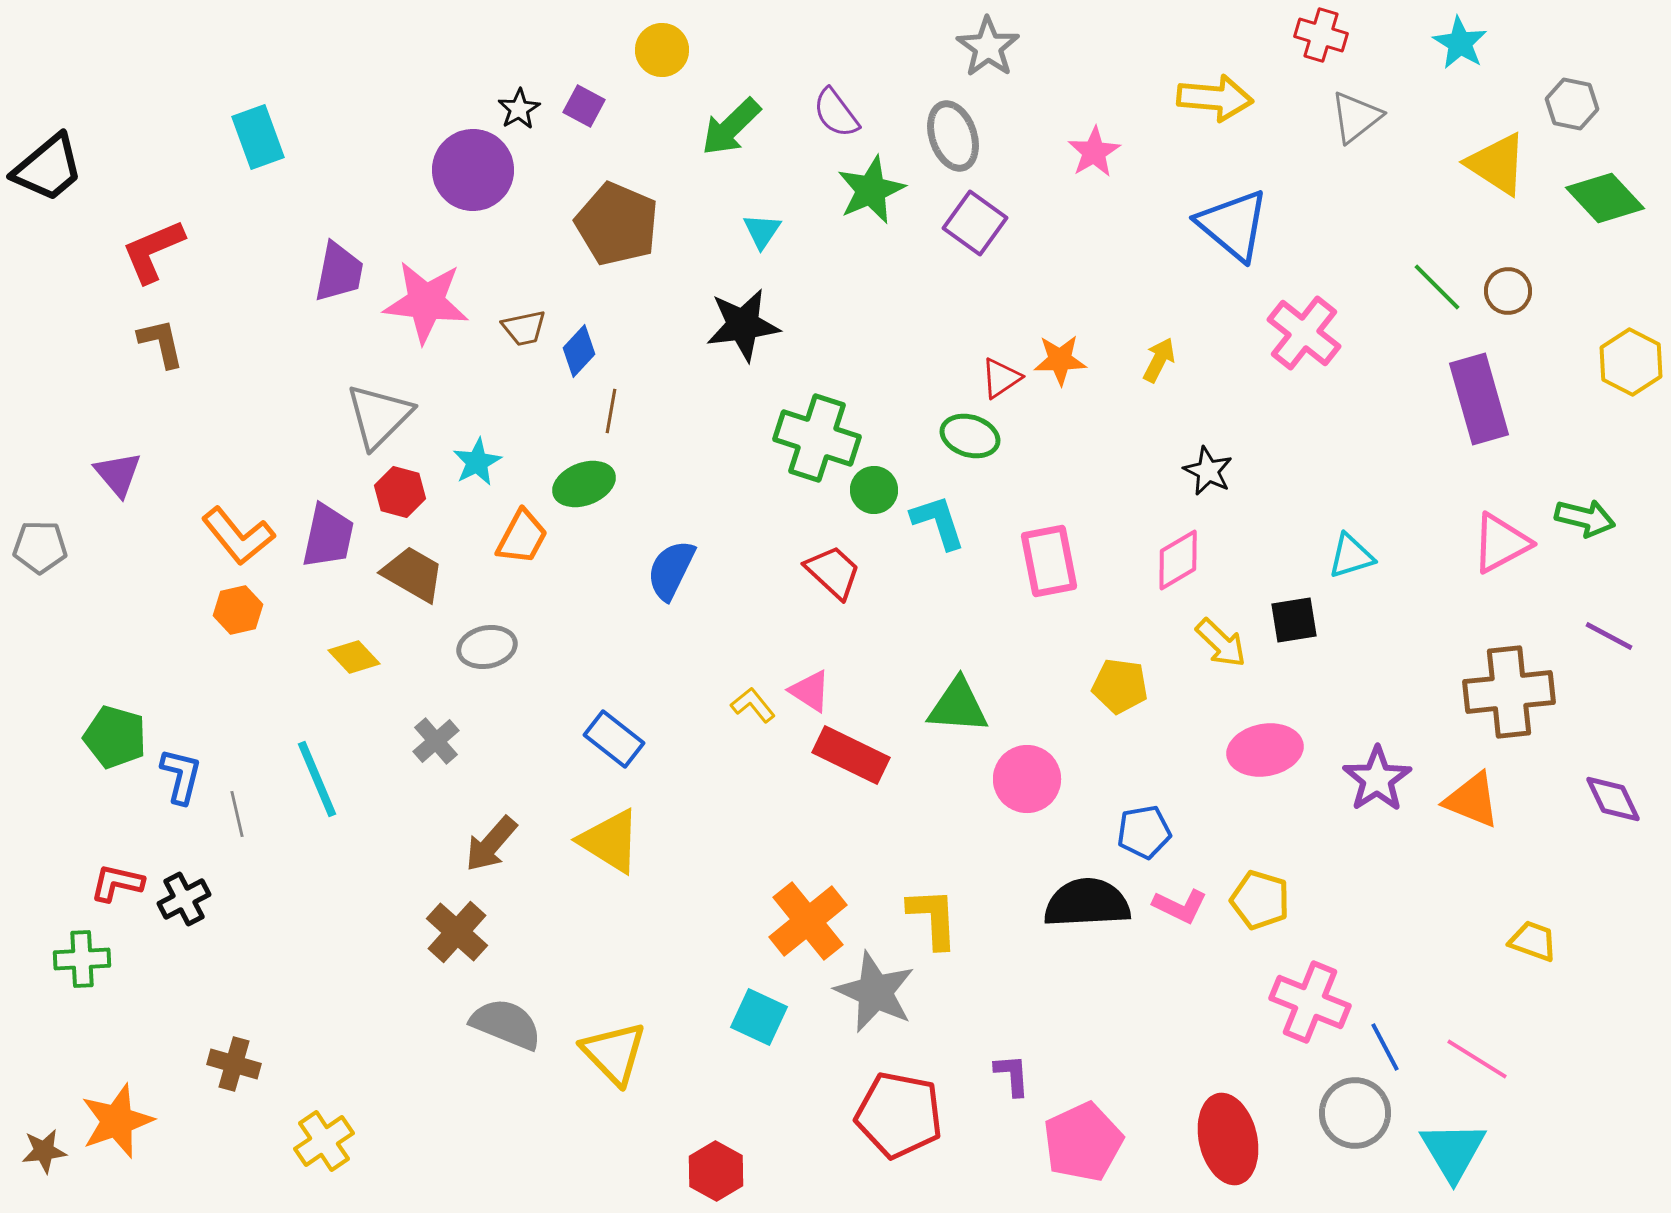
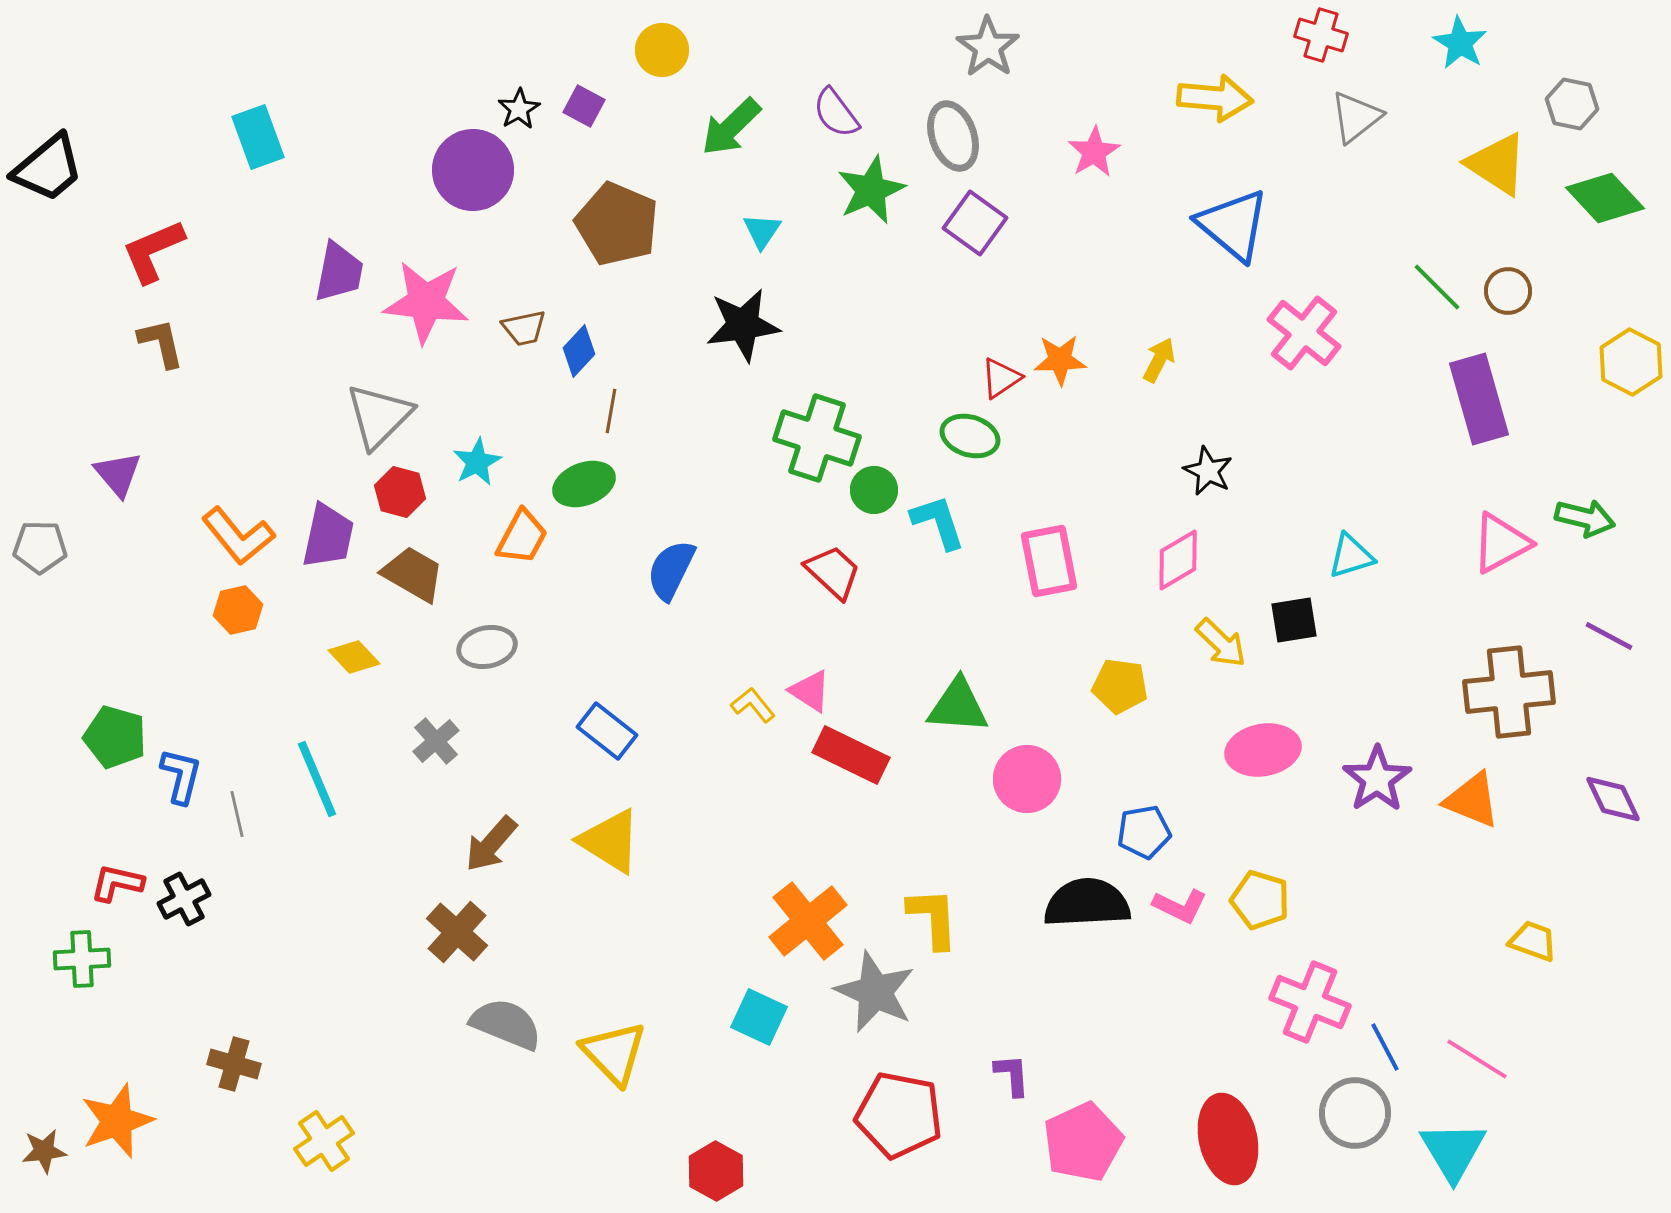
blue rectangle at (614, 739): moved 7 px left, 8 px up
pink ellipse at (1265, 750): moved 2 px left
